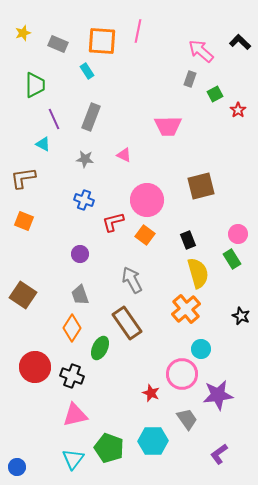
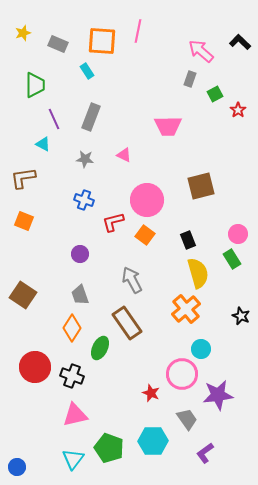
purple L-shape at (219, 454): moved 14 px left, 1 px up
